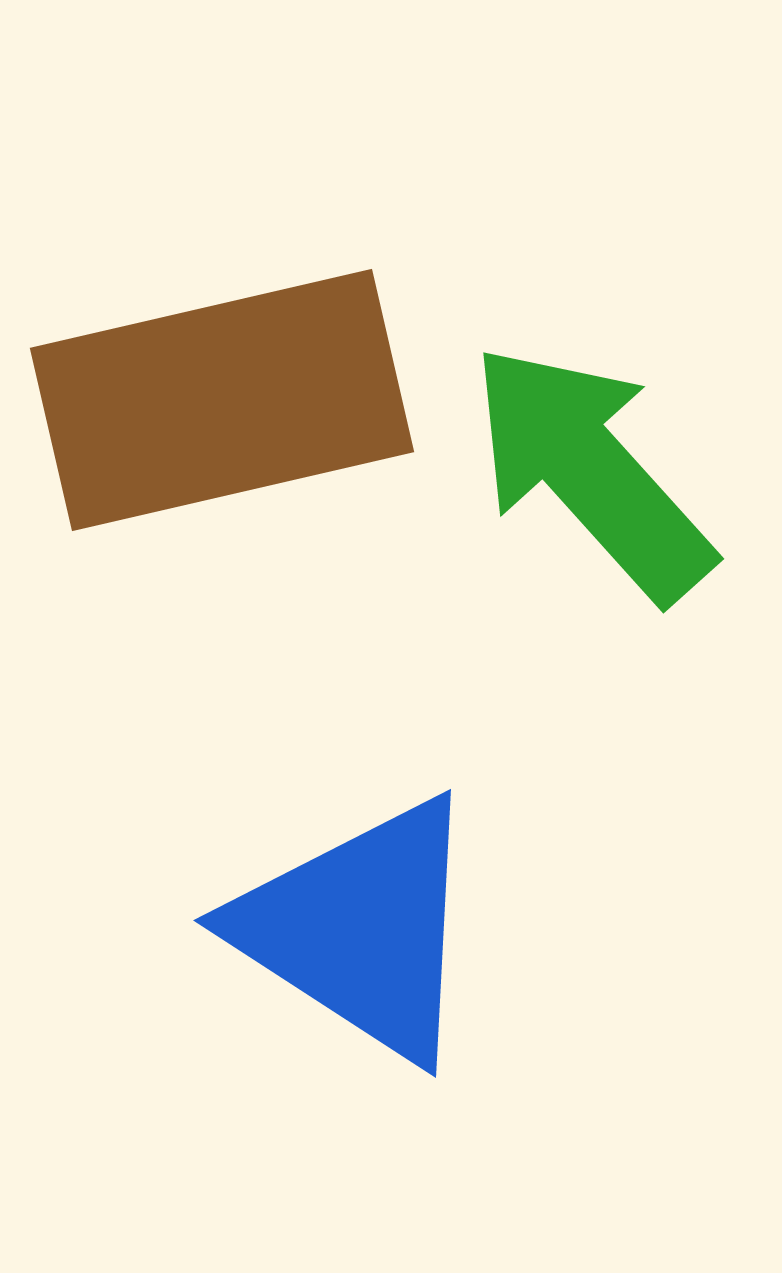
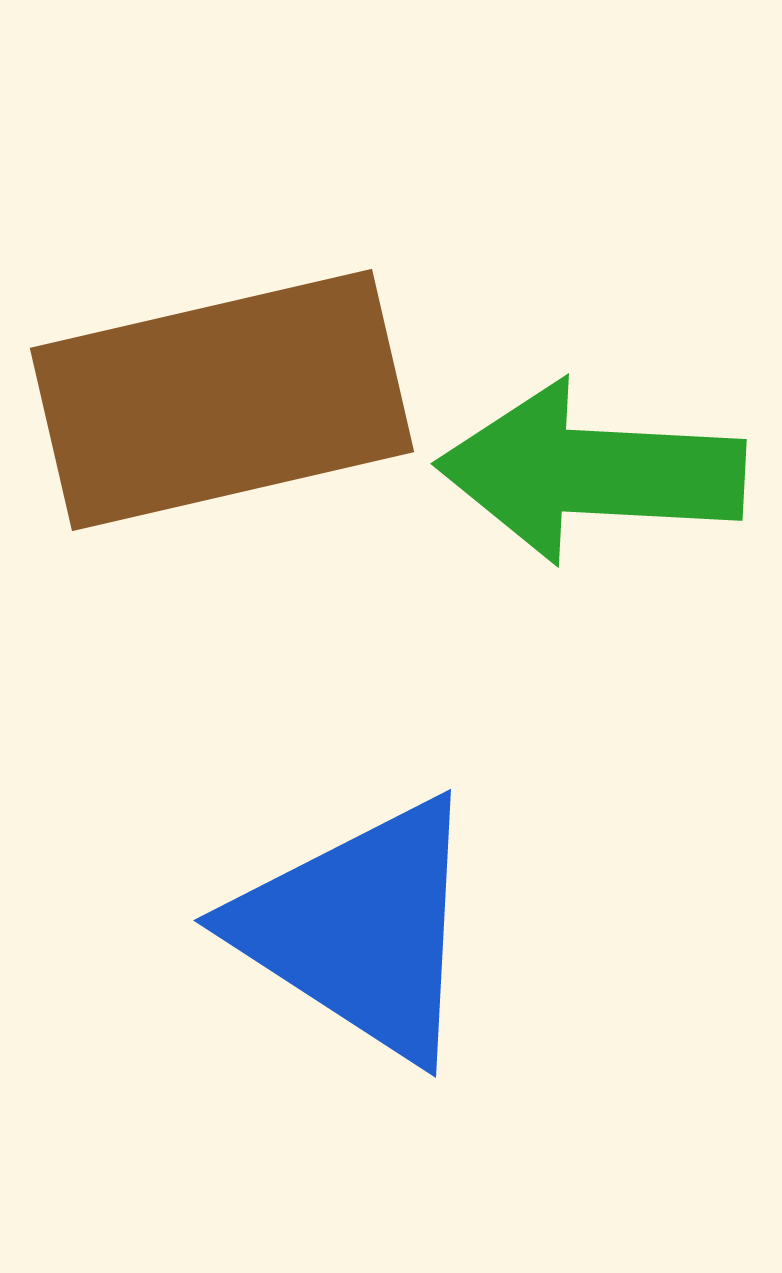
green arrow: rotated 45 degrees counterclockwise
